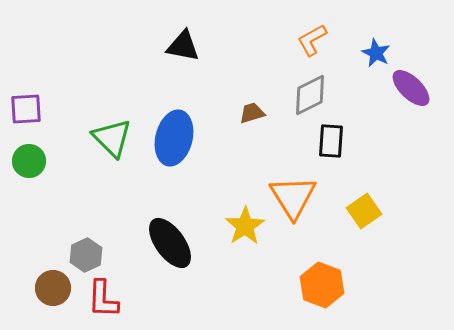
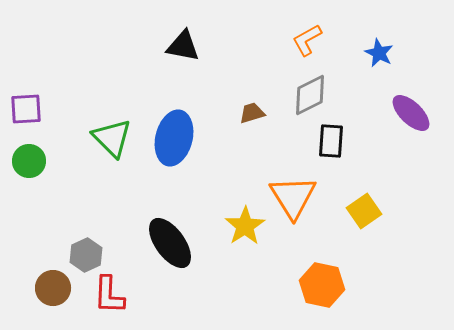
orange L-shape: moved 5 px left
blue star: moved 3 px right
purple ellipse: moved 25 px down
orange hexagon: rotated 9 degrees counterclockwise
red L-shape: moved 6 px right, 4 px up
